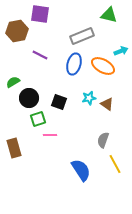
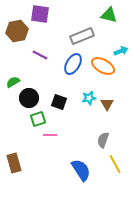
blue ellipse: moved 1 px left; rotated 15 degrees clockwise
brown triangle: rotated 24 degrees clockwise
brown rectangle: moved 15 px down
